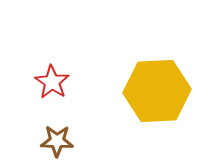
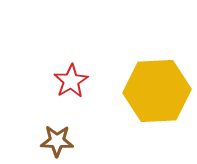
red star: moved 19 px right, 1 px up; rotated 8 degrees clockwise
